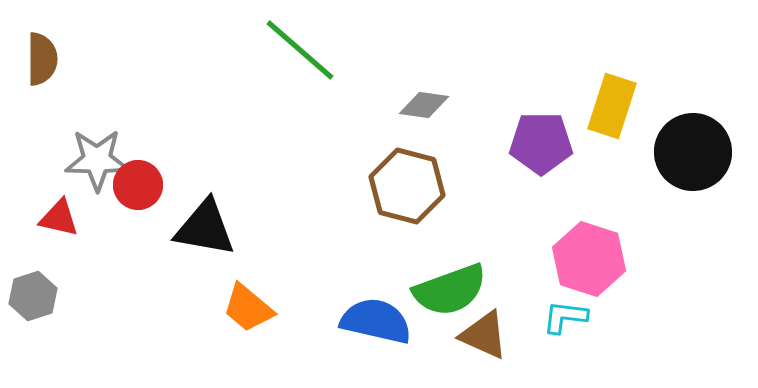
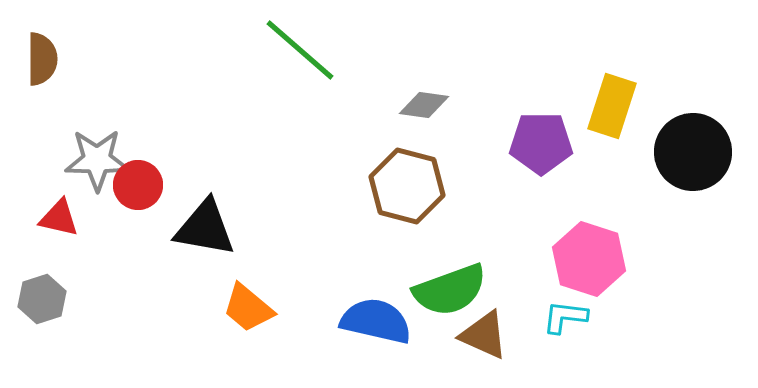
gray hexagon: moved 9 px right, 3 px down
